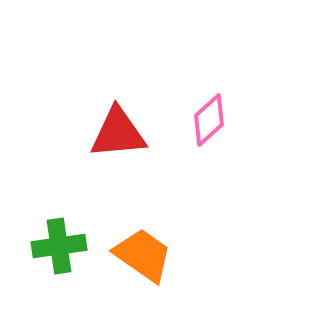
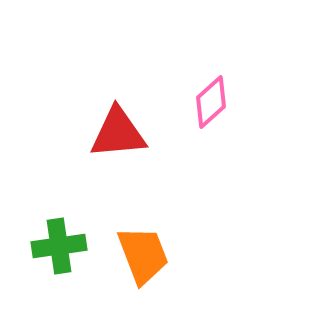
pink diamond: moved 2 px right, 18 px up
orange trapezoid: rotated 34 degrees clockwise
